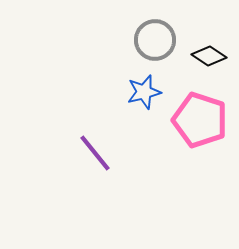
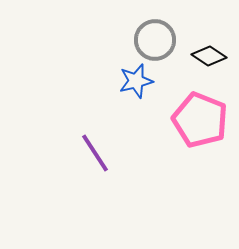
blue star: moved 8 px left, 11 px up
pink pentagon: rotated 4 degrees clockwise
purple line: rotated 6 degrees clockwise
